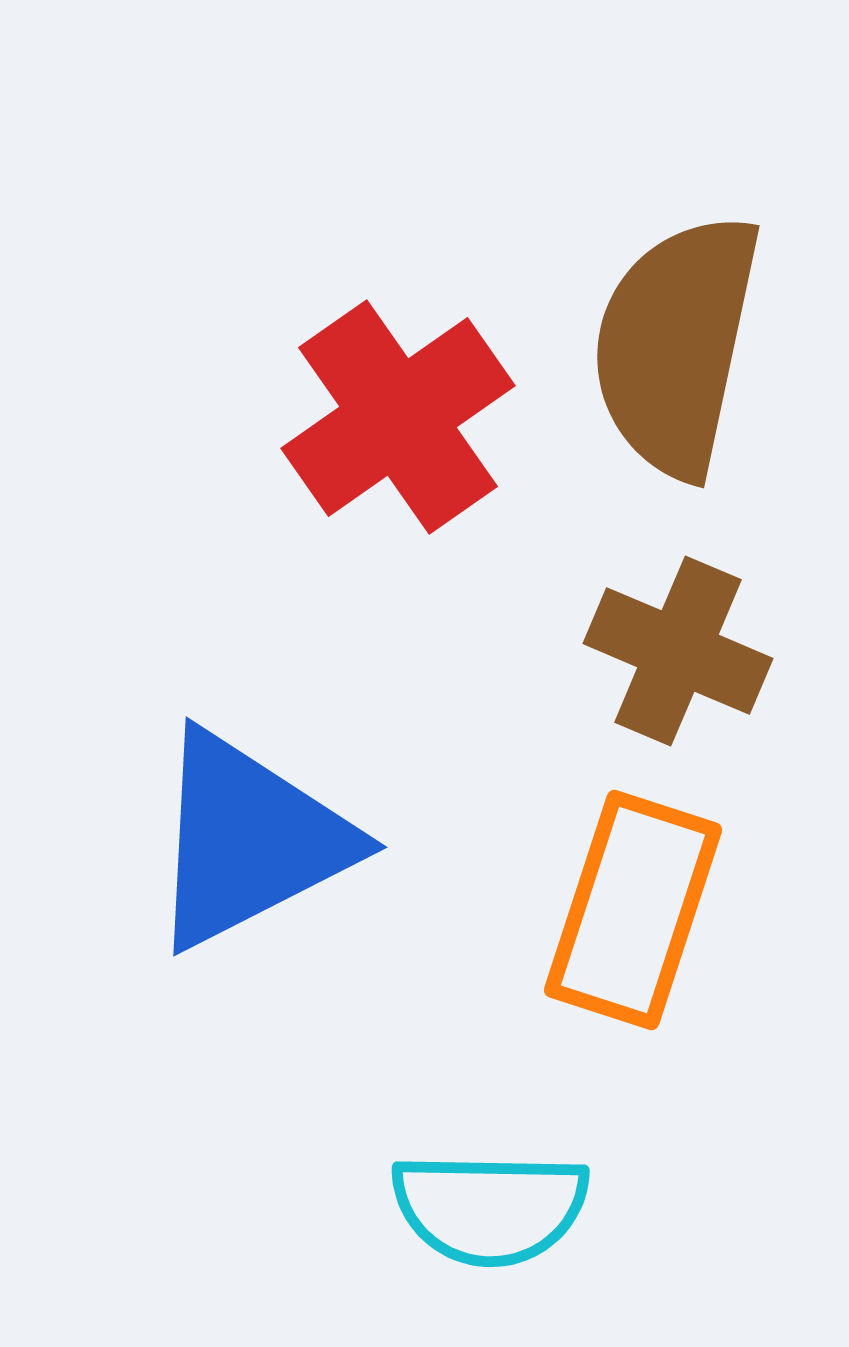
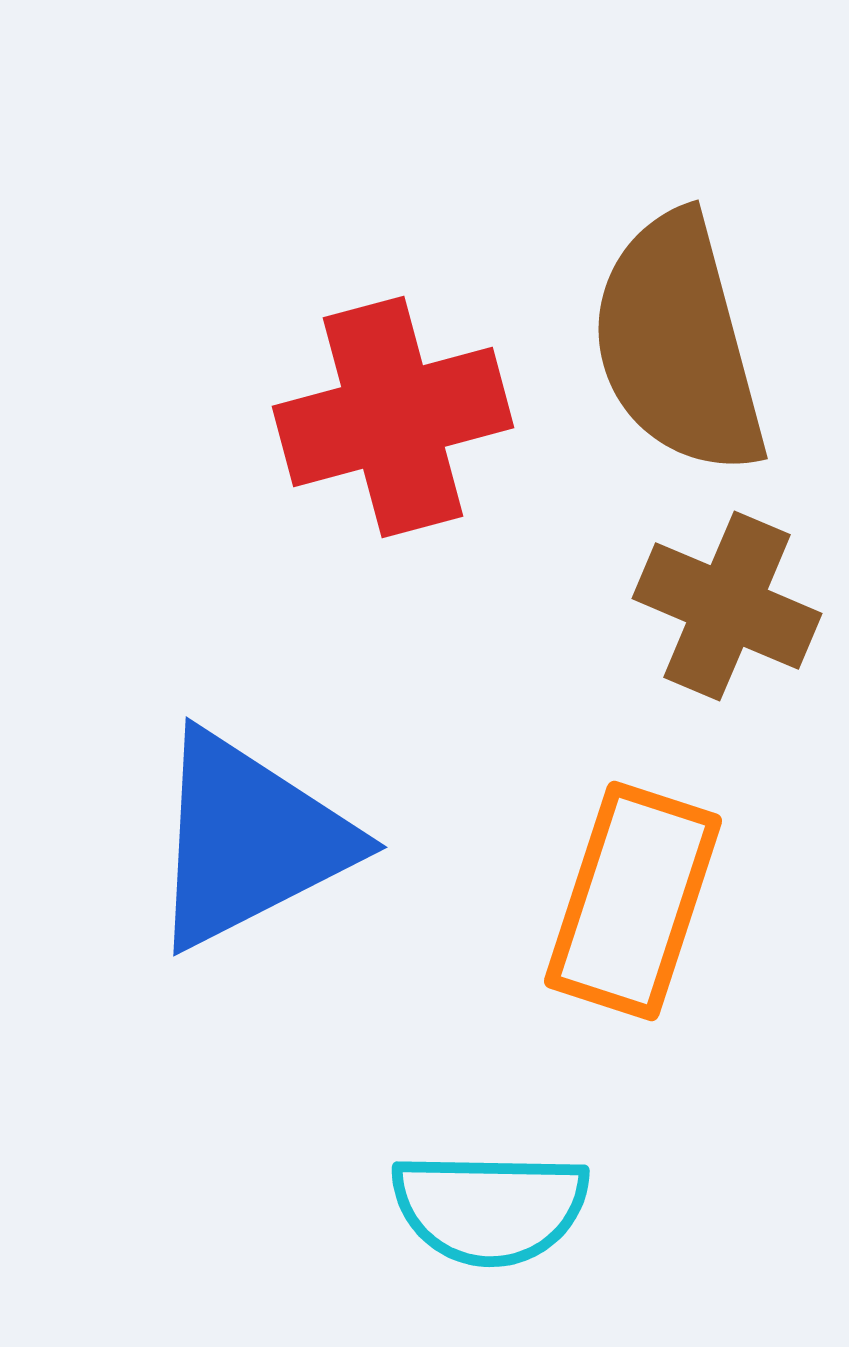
brown semicircle: moved 2 px right, 1 px up; rotated 27 degrees counterclockwise
red cross: moved 5 px left; rotated 20 degrees clockwise
brown cross: moved 49 px right, 45 px up
orange rectangle: moved 9 px up
